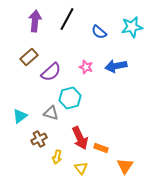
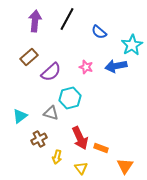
cyan star: moved 18 px down; rotated 20 degrees counterclockwise
